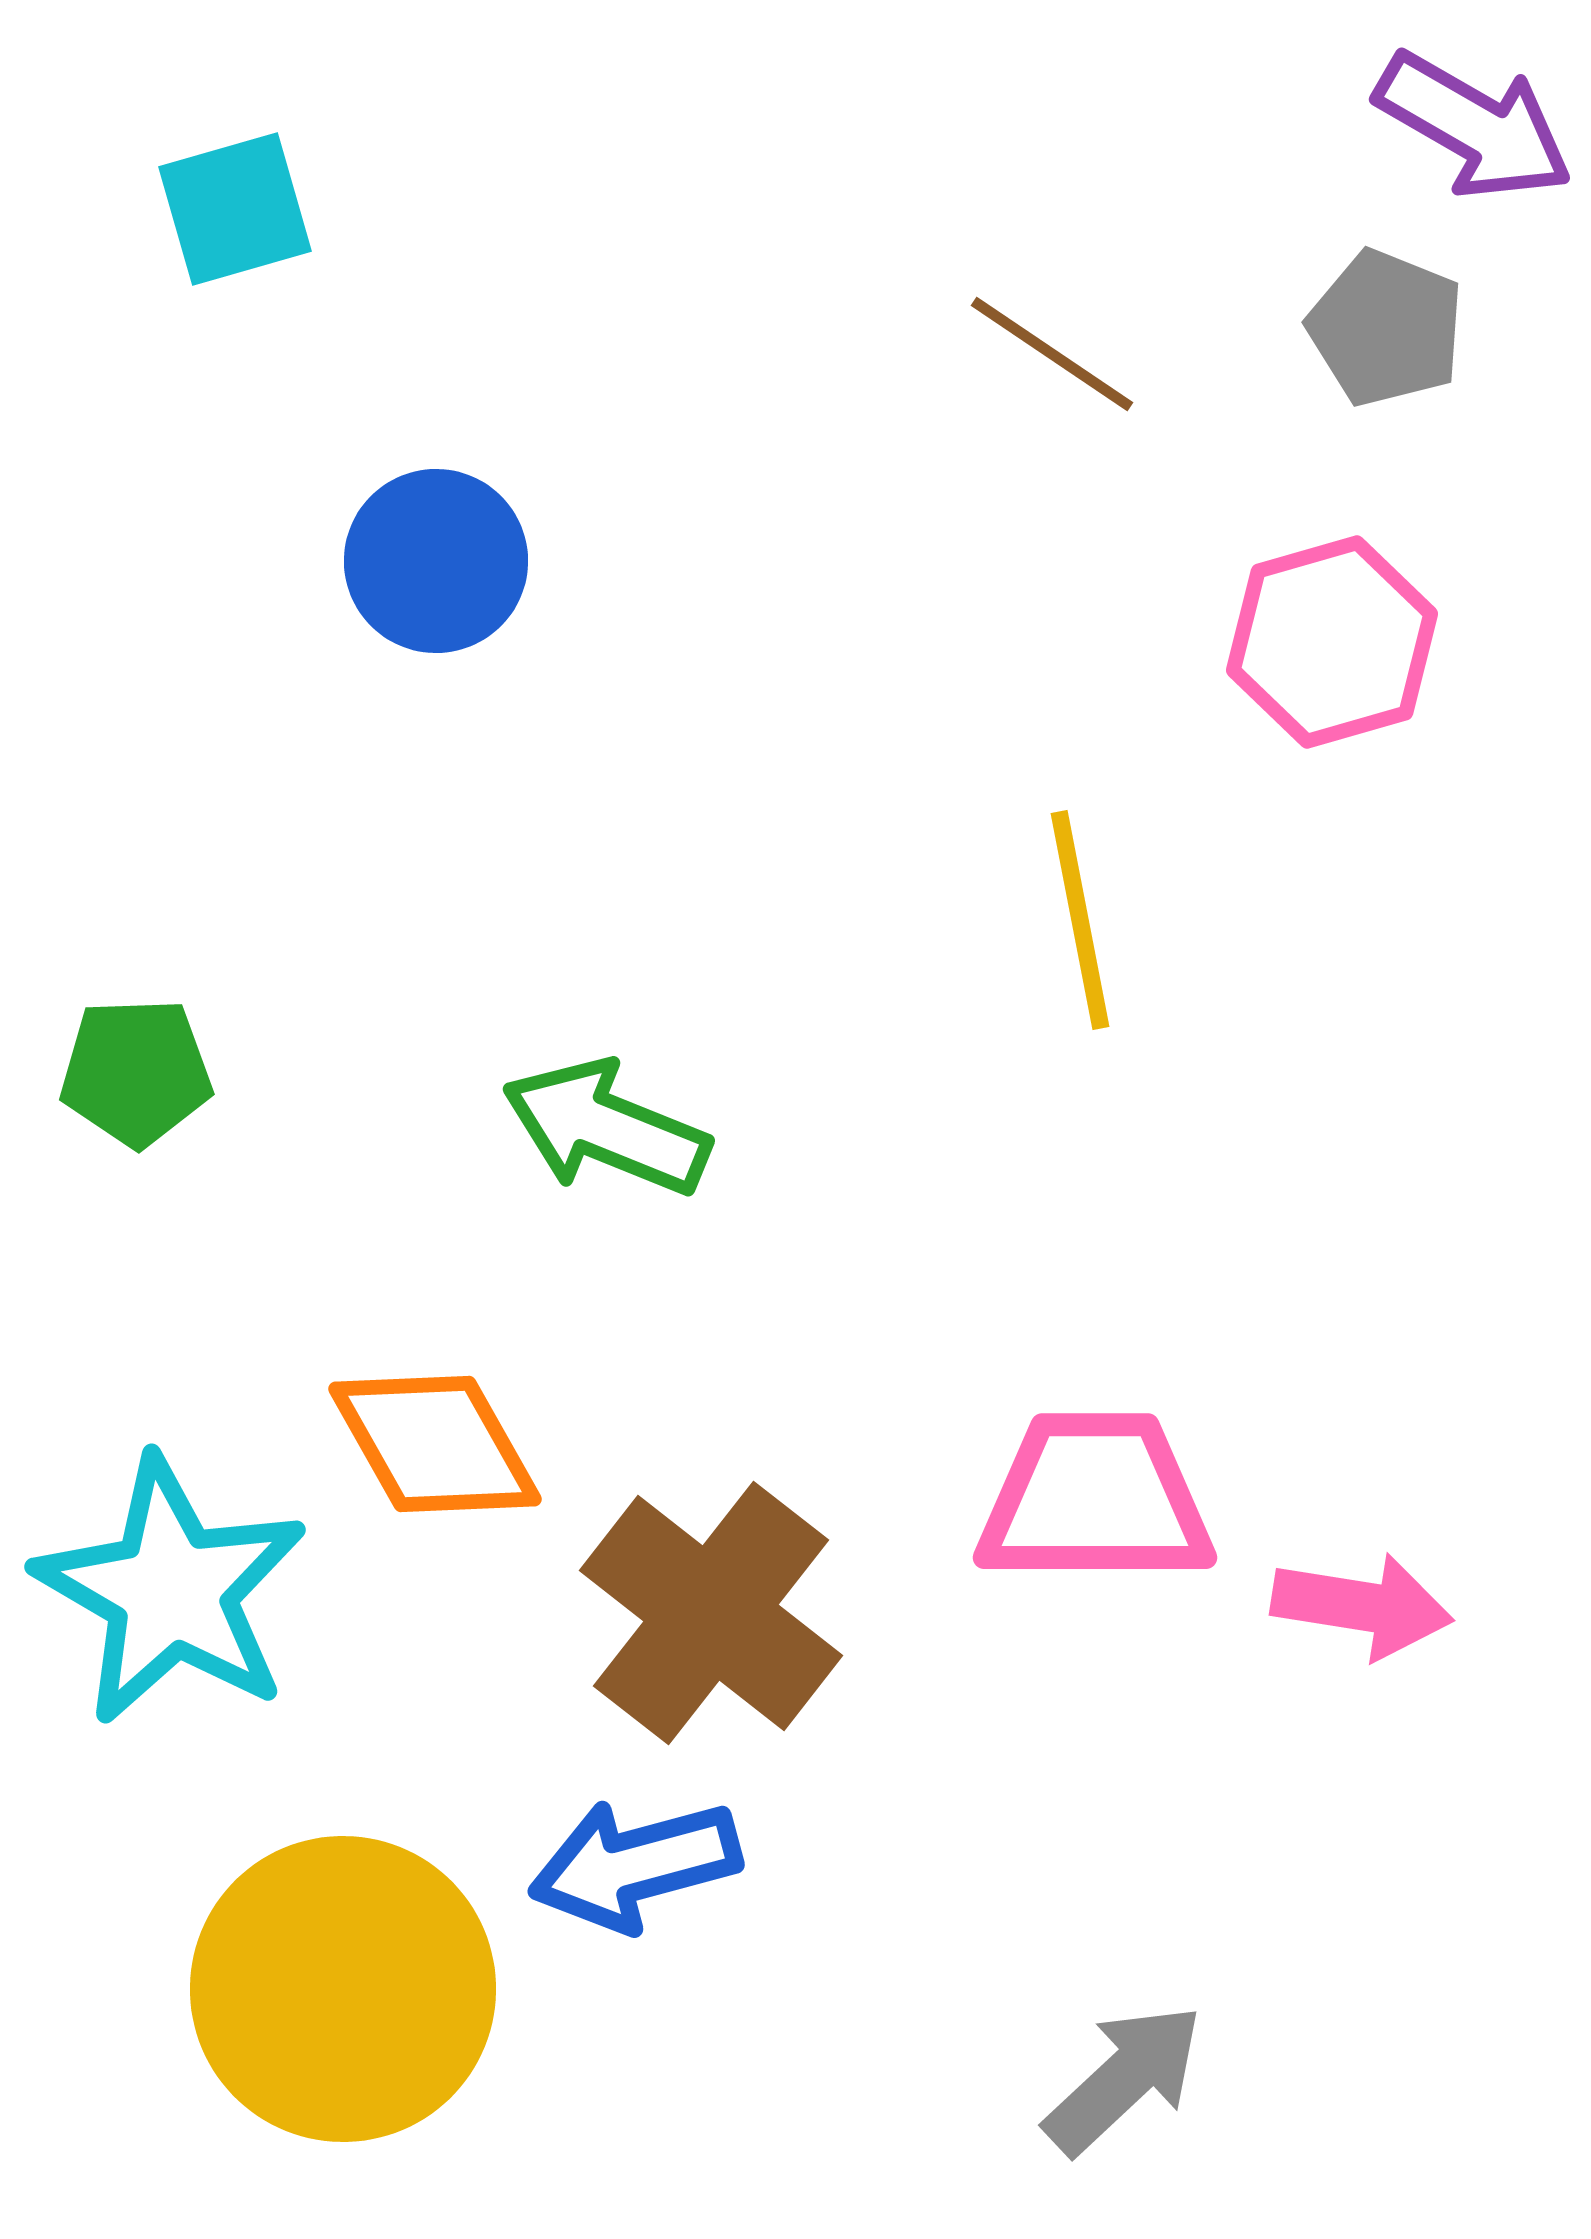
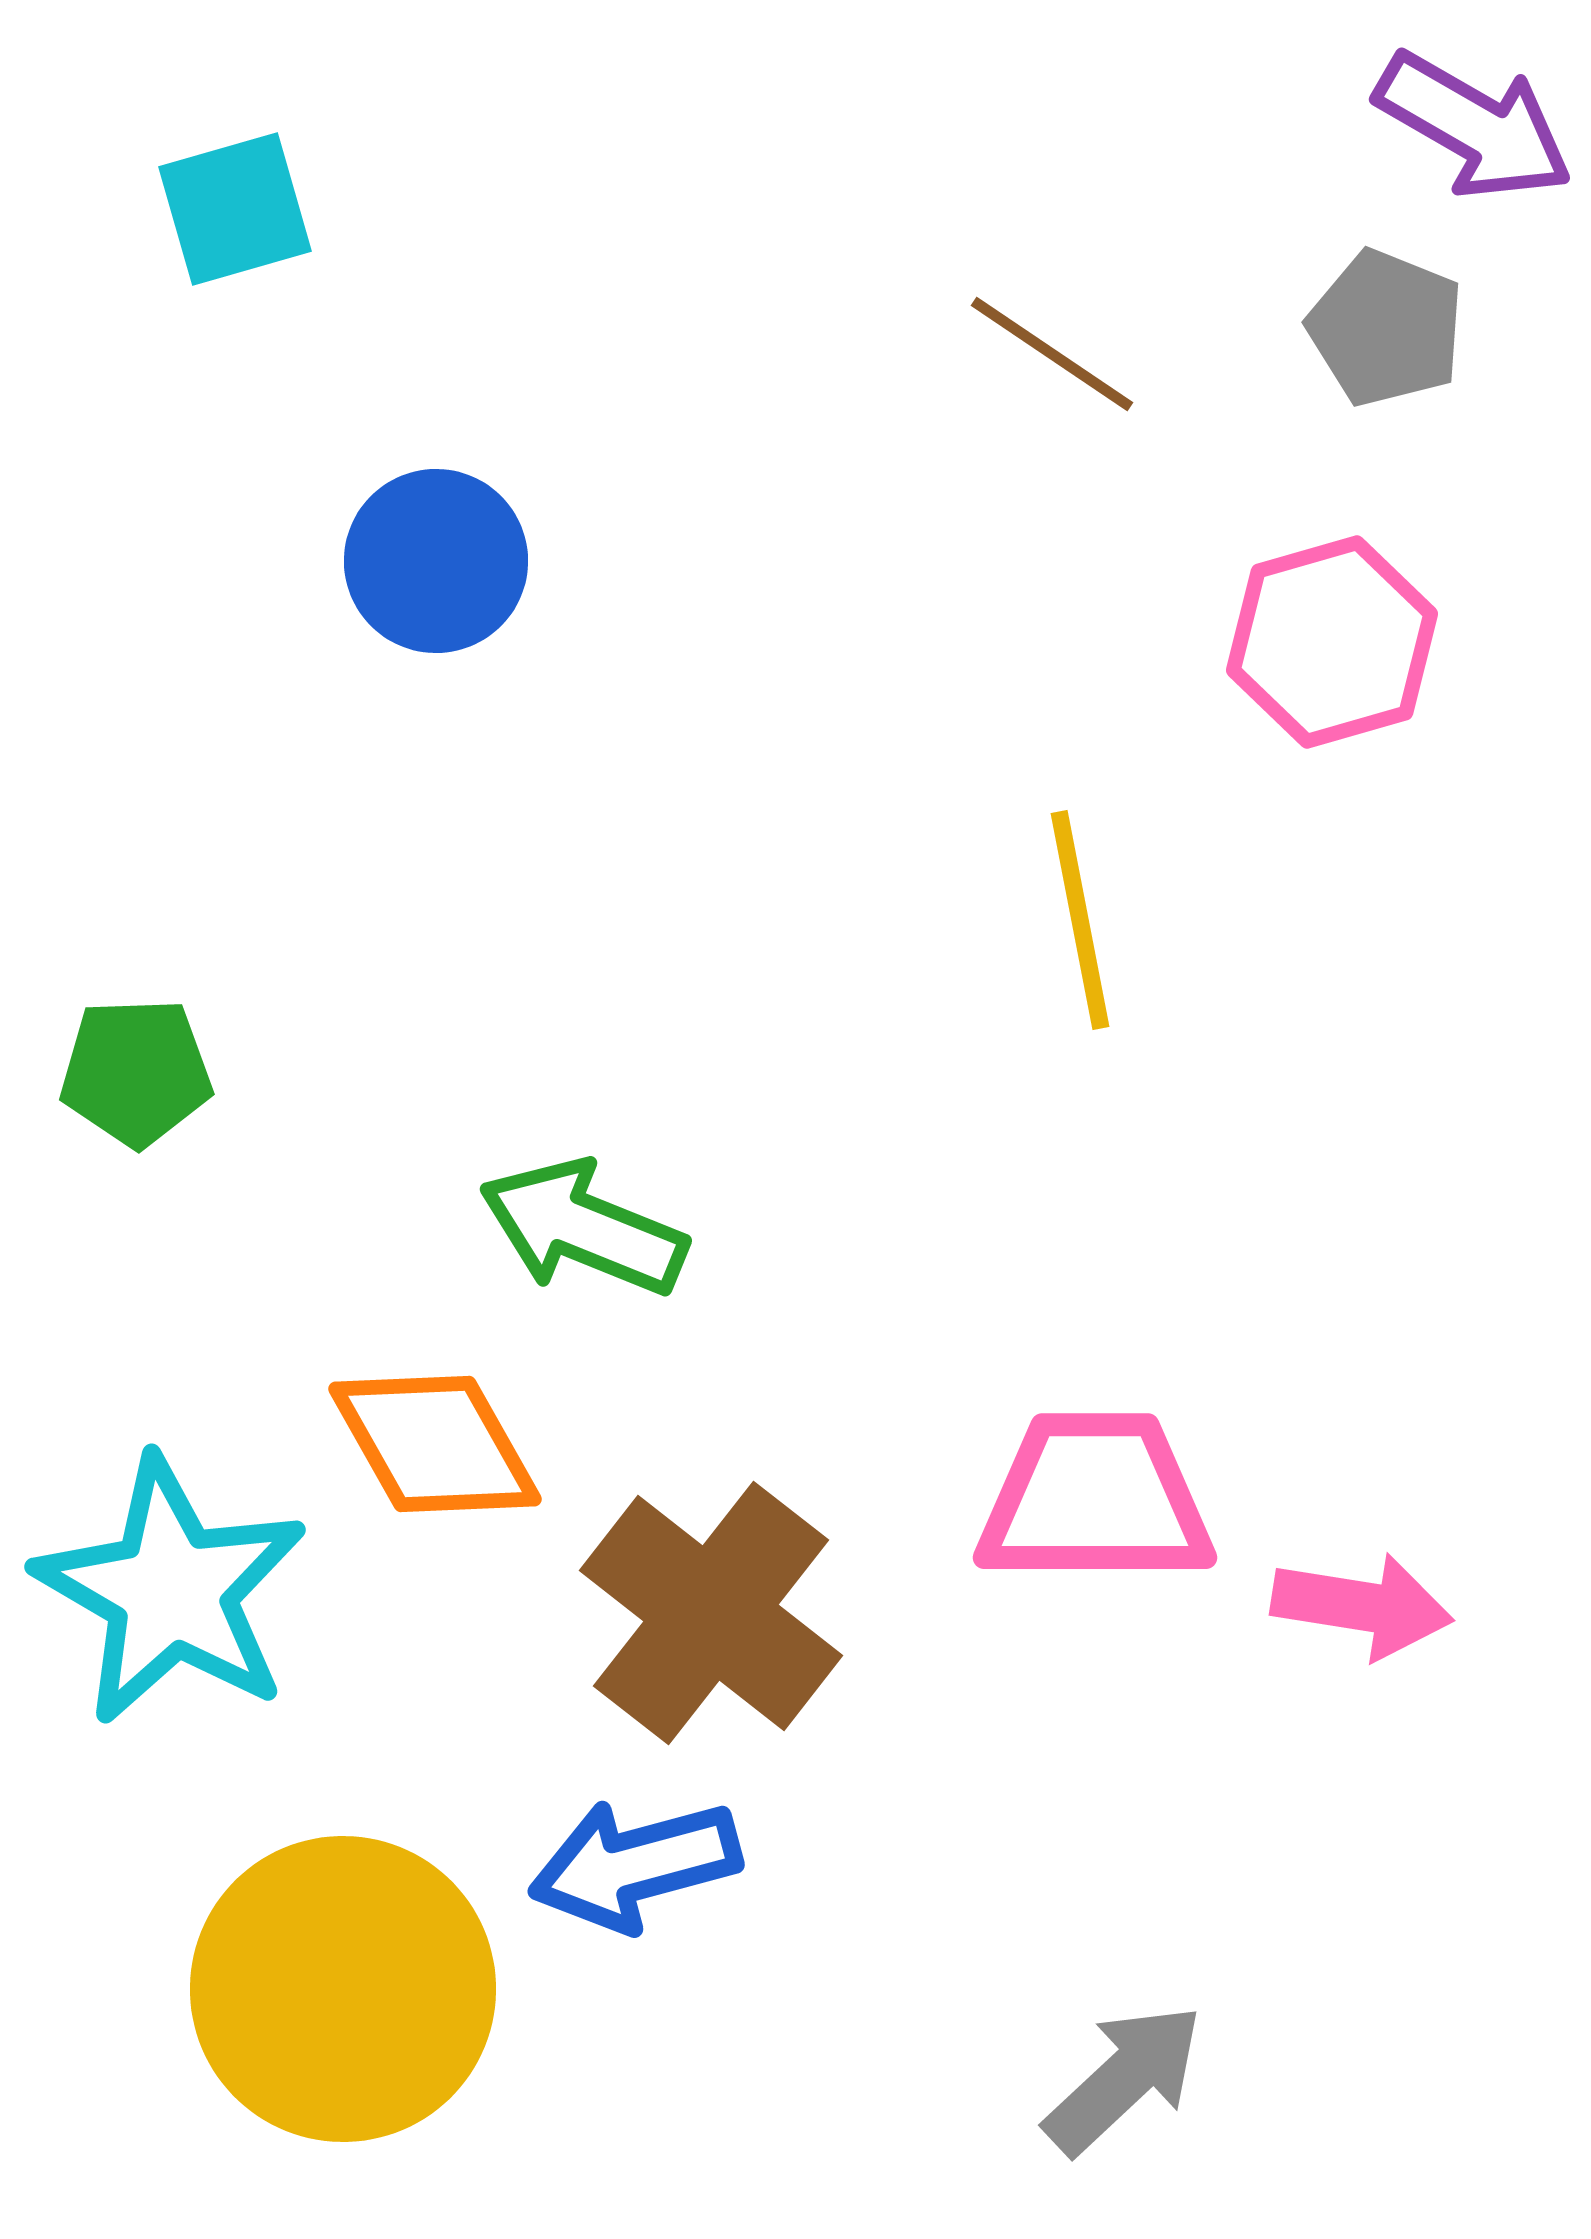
green arrow: moved 23 px left, 100 px down
